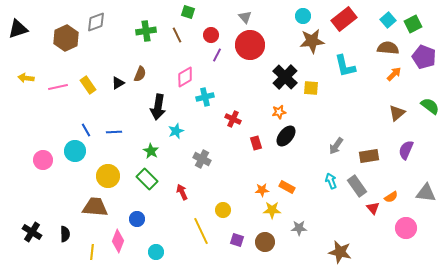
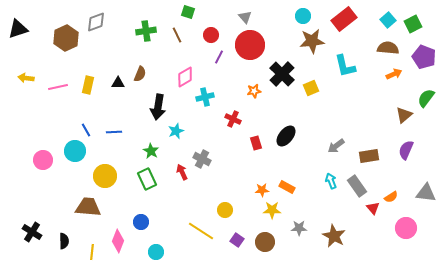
purple line at (217, 55): moved 2 px right, 2 px down
orange arrow at (394, 74): rotated 21 degrees clockwise
black cross at (285, 77): moved 3 px left, 3 px up
black triangle at (118, 83): rotated 32 degrees clockwise
yellow rectangle at (88, 85): rotated 48 degrees clockwise
yellow square at (311, 88): rotated 28 degrees counterclockwise
green semicircle at (430, 106): moved 4 px left, 8 px up; rotated 90 degrees counterclockwise
orange star at (279, 112): moved 25 px left, 21 px up
brown triangle at (397, 113): moved 7 px right, 2 px down
gray arrow at (336, 146): rotated 18 degrees clockwise
yellow circle at (108, 176): moved 3 px left
green rectangle at (147, 179): rotated 20 degrees clockwise
red arrow at (182, 192): moved 20 px up
brown trapezoid at (95, 207): moved 7 px left
yellow circle at (223, 210): moved 2 px right
blue circle at (137, 219): moved 4 px right, 3 px down
yellow line at (201, 231): rotated 32 degrees counterclockwise
black semicircle at (65, 234): moved 1 px left, 7 px down
purple square at (237, 240): rotated 16 degrees clockwise
brown star at (340, 252): moved 6 px left, 16 px up; rotated 15 degrees clockwise
